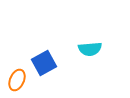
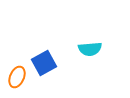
orange ellipse: moved 3 px up
